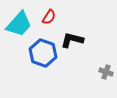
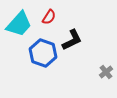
black L-shape: rotated 140 degrees clockwise
gray cross: rotated 32 degrees clockwise
